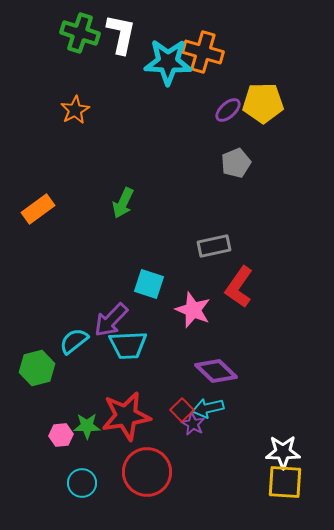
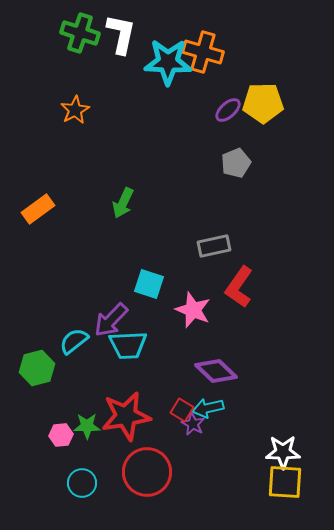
red square: rotated 15 degrees counterclockwise
